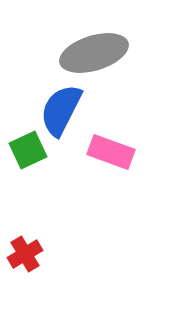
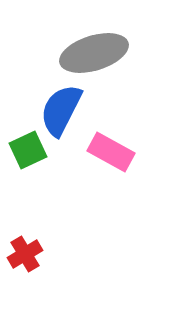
pink rectangle: rotated 9 degrees clockwise
